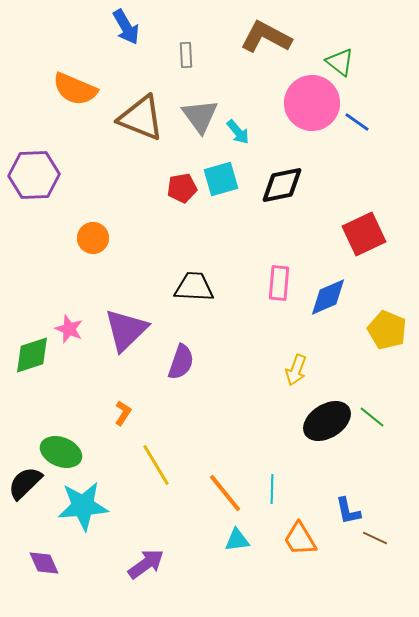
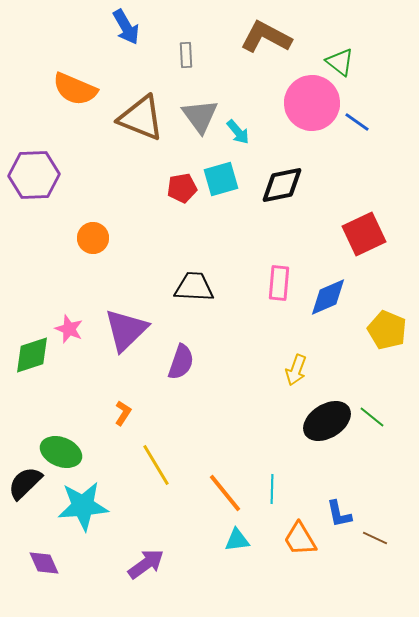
blue L-shape: moved 9 px left, 3 px down
